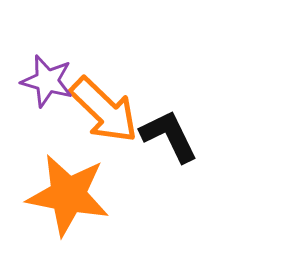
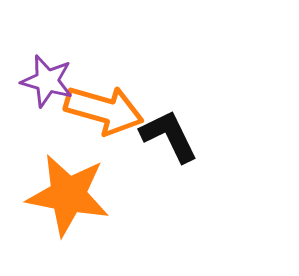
orange arrow: rotated 28 degrees counterclockwise
